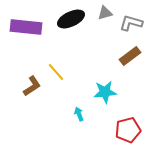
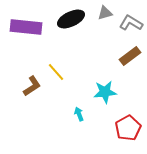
gray L-shape: rotated 15 degrees clockwise
red pentagon: moved 2 px up; rotated 15 degrees counterclockwise
